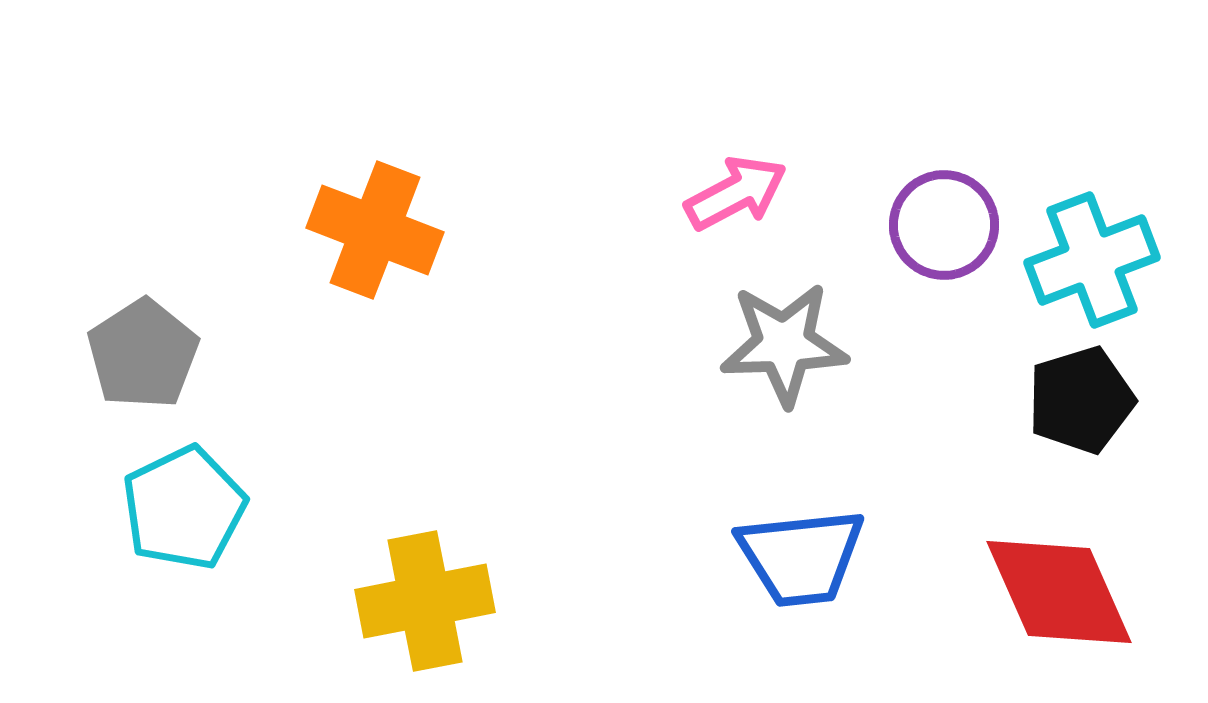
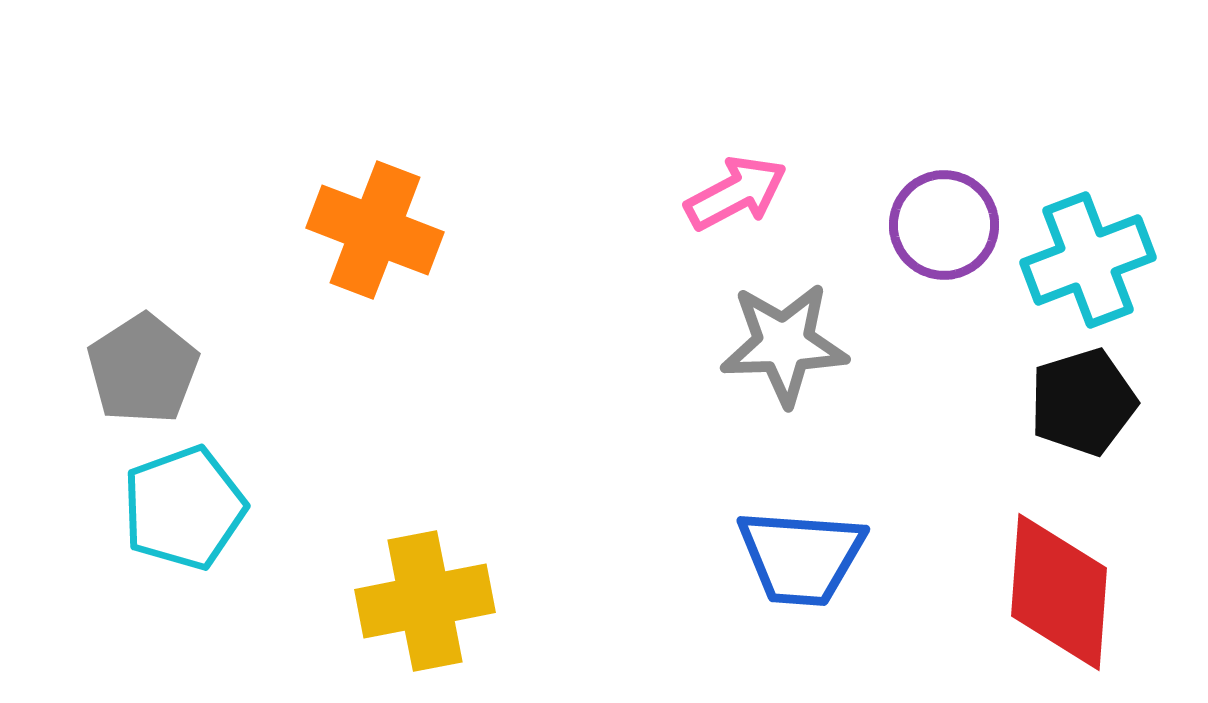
cyan cross: moved 4 px left
gray pentagon: moved 15 px down
black pentagon: moved 2 px right, 2 px down
cyan pentagon: rotated 6 degrees clockwise
blue trapezoid: rotated 10 degrees clockwise
red diamond: rotated 28 degrees clockwise
